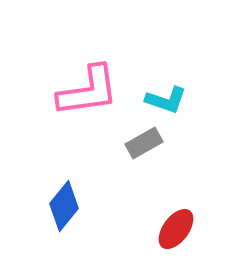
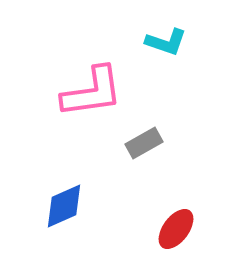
pink L-shape: moved 4 px right, 1 px down
cyan L-shape: moved 58 px up
blue diamond: rotated 27 degrees clockwise
